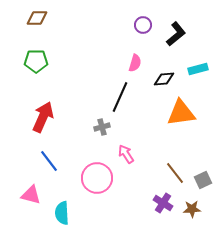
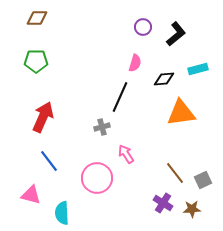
purple circle: moved 2 px down
